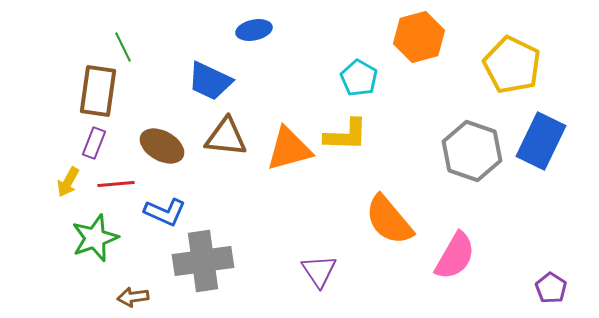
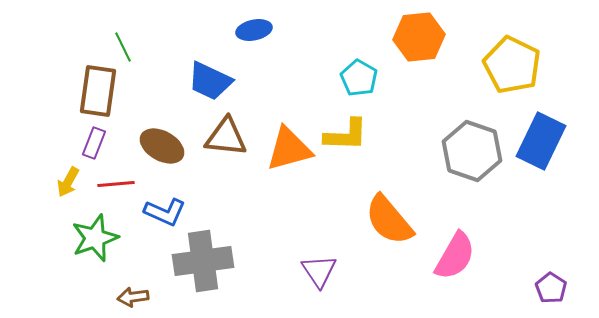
orange hexagon: rotated 9 degrees clockwise
